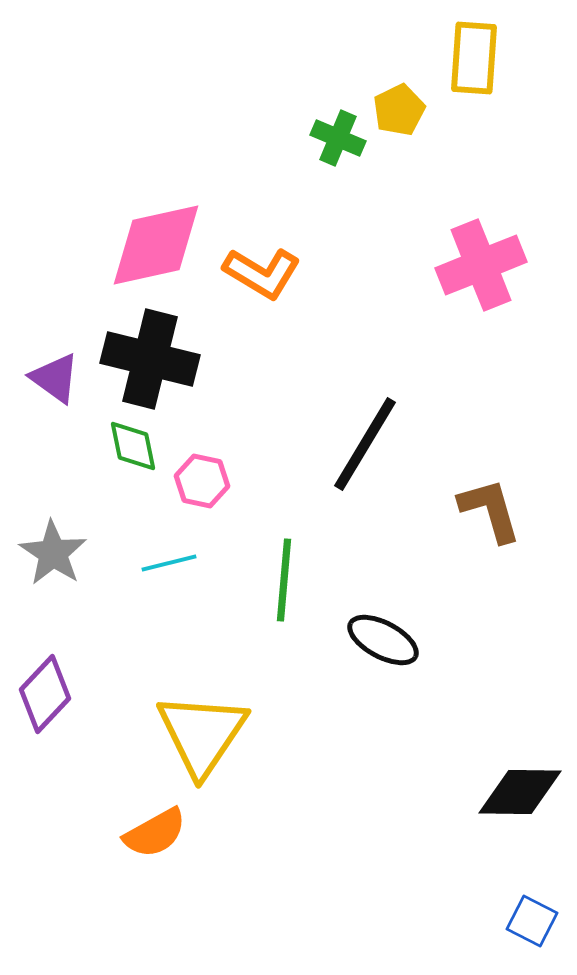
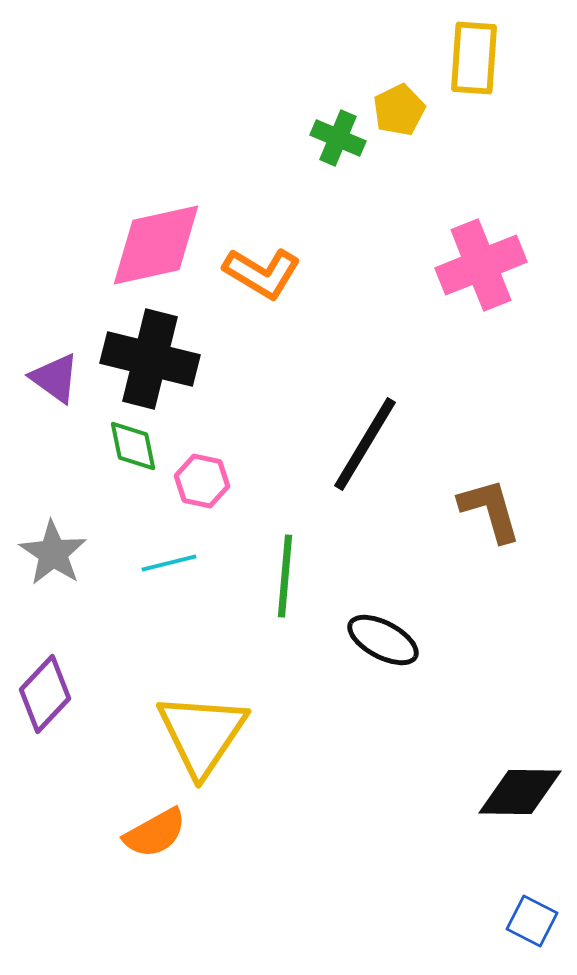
green line: moved 1 px right, 4 px up
